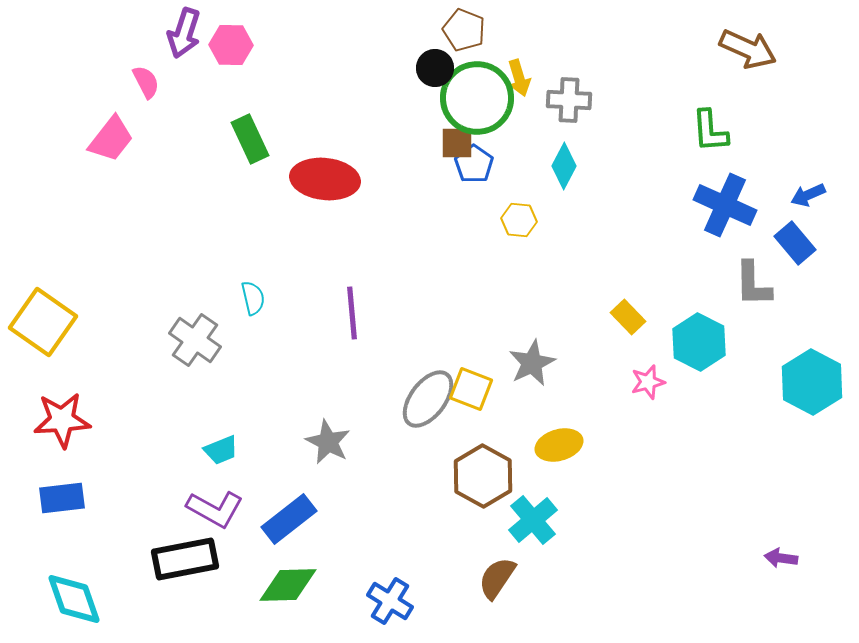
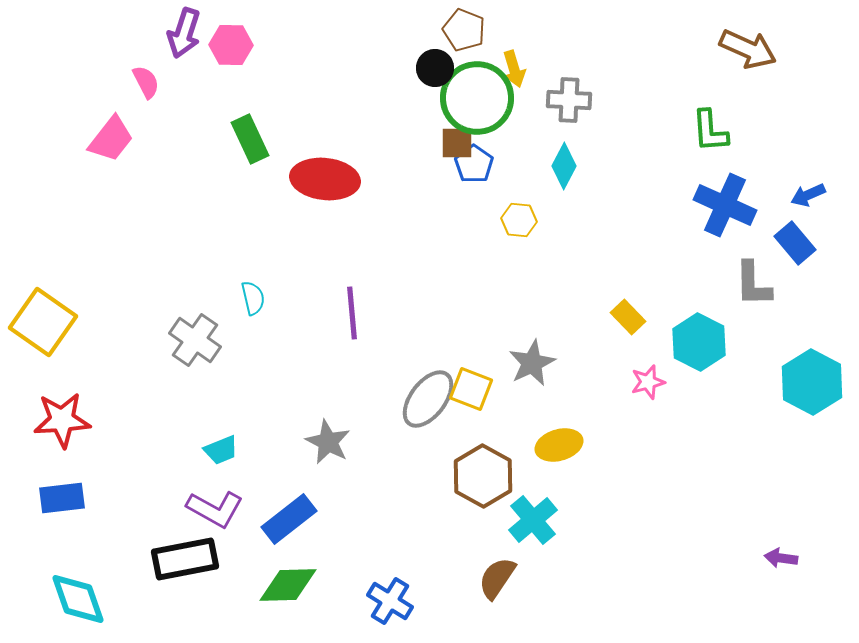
yellow arrow at (519, 78): moved 5 px left, 9 px up
cyan diamond at (74, 599): moved 4 px right
